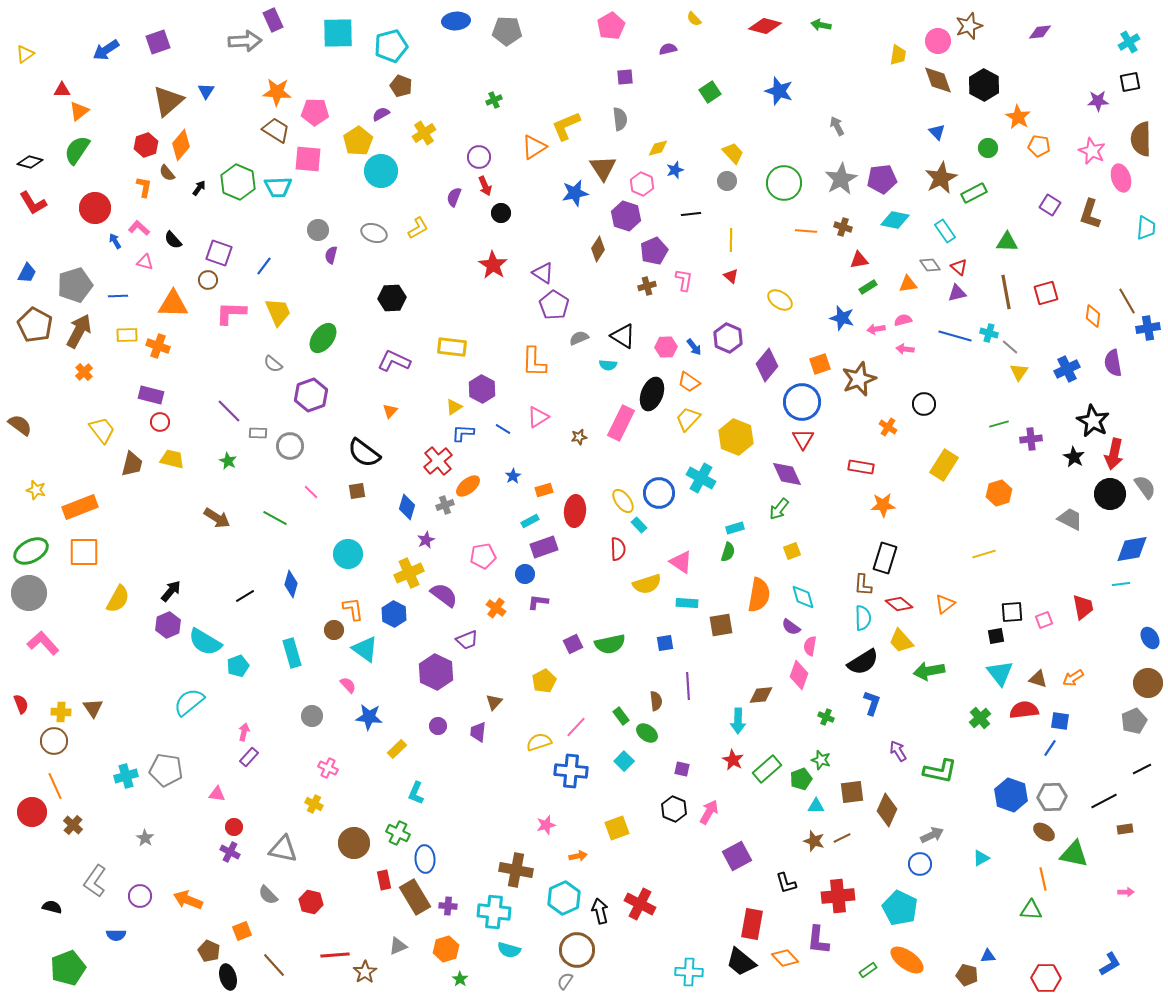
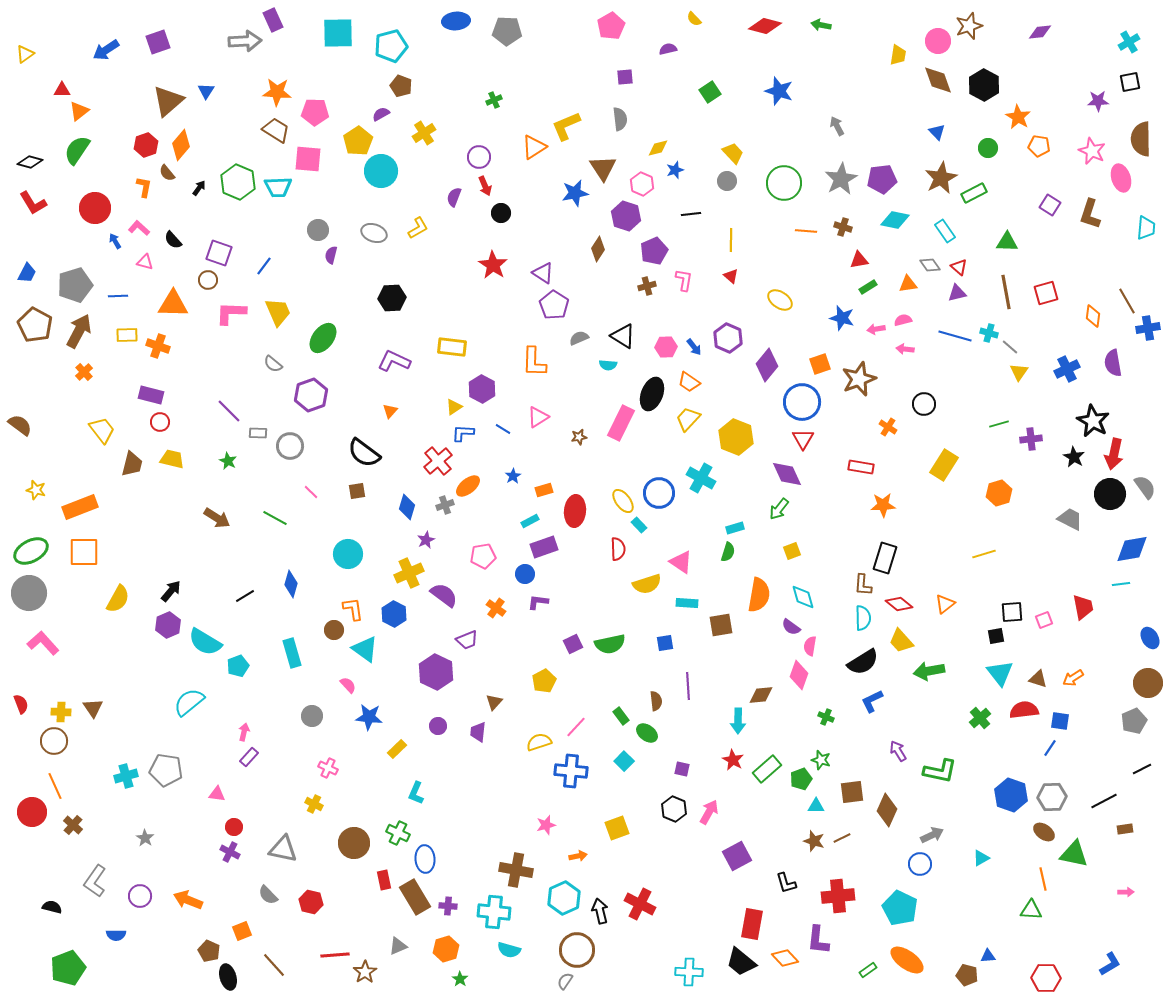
blue L-shape at (872, 703): moved 2 px up; rotated 135 degrees counterclockwise
